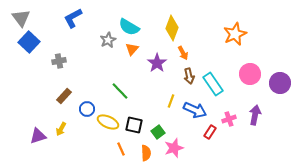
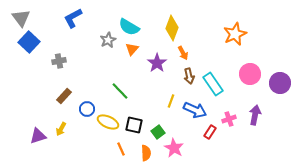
pink star: rotated 24 degrees counterclockwise
